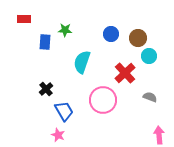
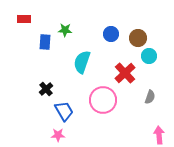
gray semicircle: rotated 88 degrees clockwise
pink star: rotated 24 degrees counterclockwise
